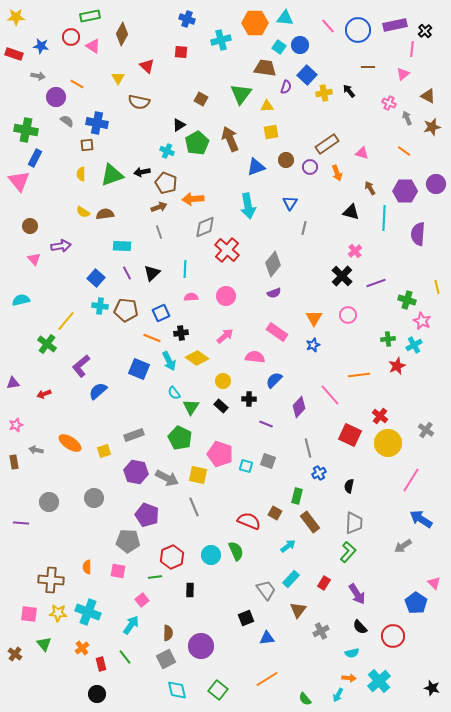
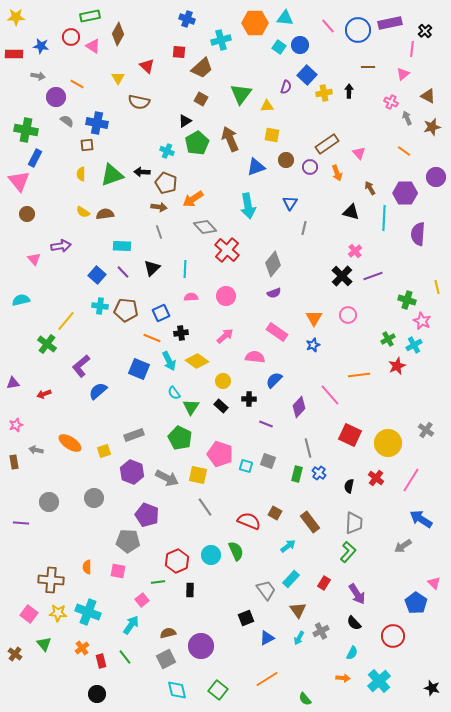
purple rectangle at (395, 25): moved 5 px left, 2 px up
brown diamond at (122, 34): moved 4 px left
red square at (181, 52): moved 2 px left
red rectangle at (14, 54): rotated 18 degrees counterclockwise
brown trapezoid at (265, 68): moved 63 px left; rotated 130 degrees clockwise
black arrow at (349, 91): rotated 40 degrees clockwise
pink cross at (389, 103): moved 2 px right, 1 px up
black triangle at (179, 125): moved 6 px right, 4 px up
yellow square at (271, 132): moved 1 px right, 3 px down; rotated 21 degrees clockwise
pink triangle at (362, 153): moved 3 px left; rotated 32 degrees clockwise
black arrow at (142, 172): rotated 14 degrees clockwise
purple circle at (436, 184): moved 7 px up
purple hexagon at (405, 191): moved 2 px down
orange arrow at (193, 199): rotated 30 degrees counterclockwise
brown arrow at (159, 207): rotated 28 degrees clockwise
brown circle at (30, 226): moved 3 px left, 12 px up
gray diamond at (205, 227): rotated 70 degrees clockwise
purple line at (127, 273): moved 4 px left, 1 px up; rotated 16 degrees counterclockwise
black triangle at (152, 273): moved 5 px up
blue square at (96, 278): moved 1 px right, 3 px up
purple line at (376, 283): moved 3 px left, 7 px up
green cross at (388, 339): rotated 24 degrees counterclockwise
yellow diamond at (197, 358): moved 3 px down
red cross at (380, 416): moved 4 px left, 62 px down
purple hexagon at (136, 472): moved 4 px left; rotated 10 degrees clockwise
blue cross at (319, 473): rotated 24 degrees counterclockwise
green rectangle at (297, 496): moved 22 px up
gray line at (194, 507): moved 11 px right; rotated 12 degrees counterclockwise
red hexagon at (172, 557): moved 5 px right, 4 px down
green line at (155, 577): moved 3 px right, 5 px down
brown triangle at (298, 610): rotated 12 degrees counterclockwise
pink square at (29, 614): rotated 30 degrees clockwise
black semicircle at (360, 627): moved 6 px left, 4 px up
brown semicircle at (168, 633): rotated 105 degrees counterclockwise
blue triangle at (267, 638): rotated 21 degrees counterclockwise
cyan semicircle at (352, 653): rotated 48 degrees counterclockwise
red rectangle at (101, 664): moved 3 px up
orange arrow at (349, 678): moved 6 px left
cyan arrow at (338, 695): moved 39 px left, 57 px up
